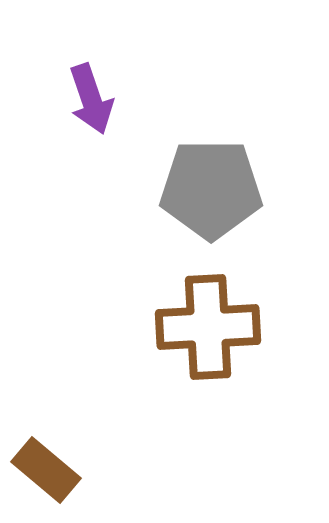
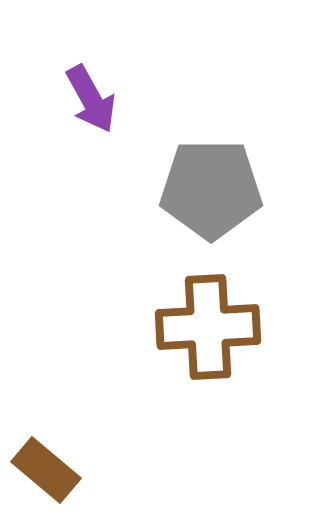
purple arrow: rotated 10 degrees counterclockwise
